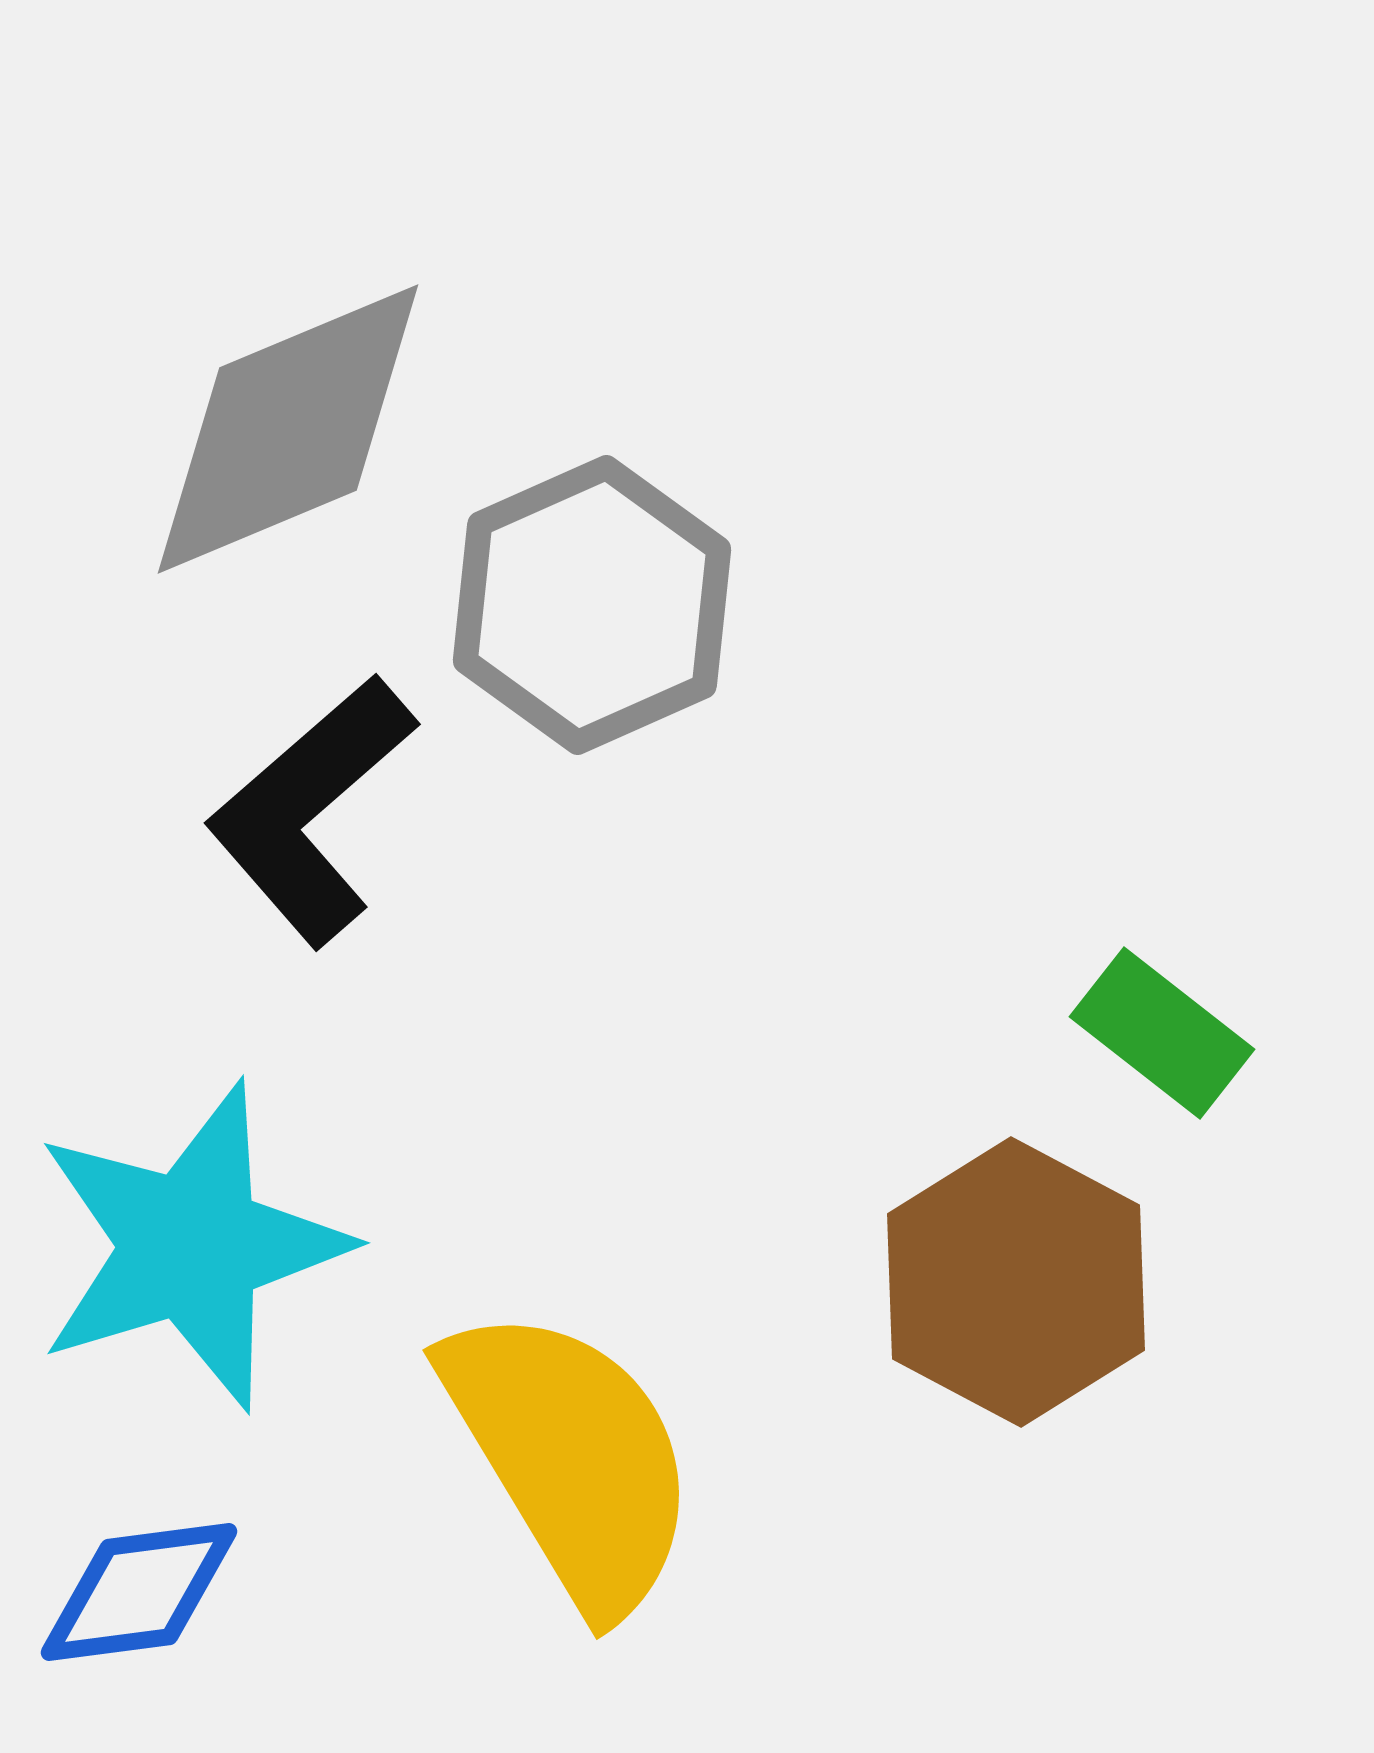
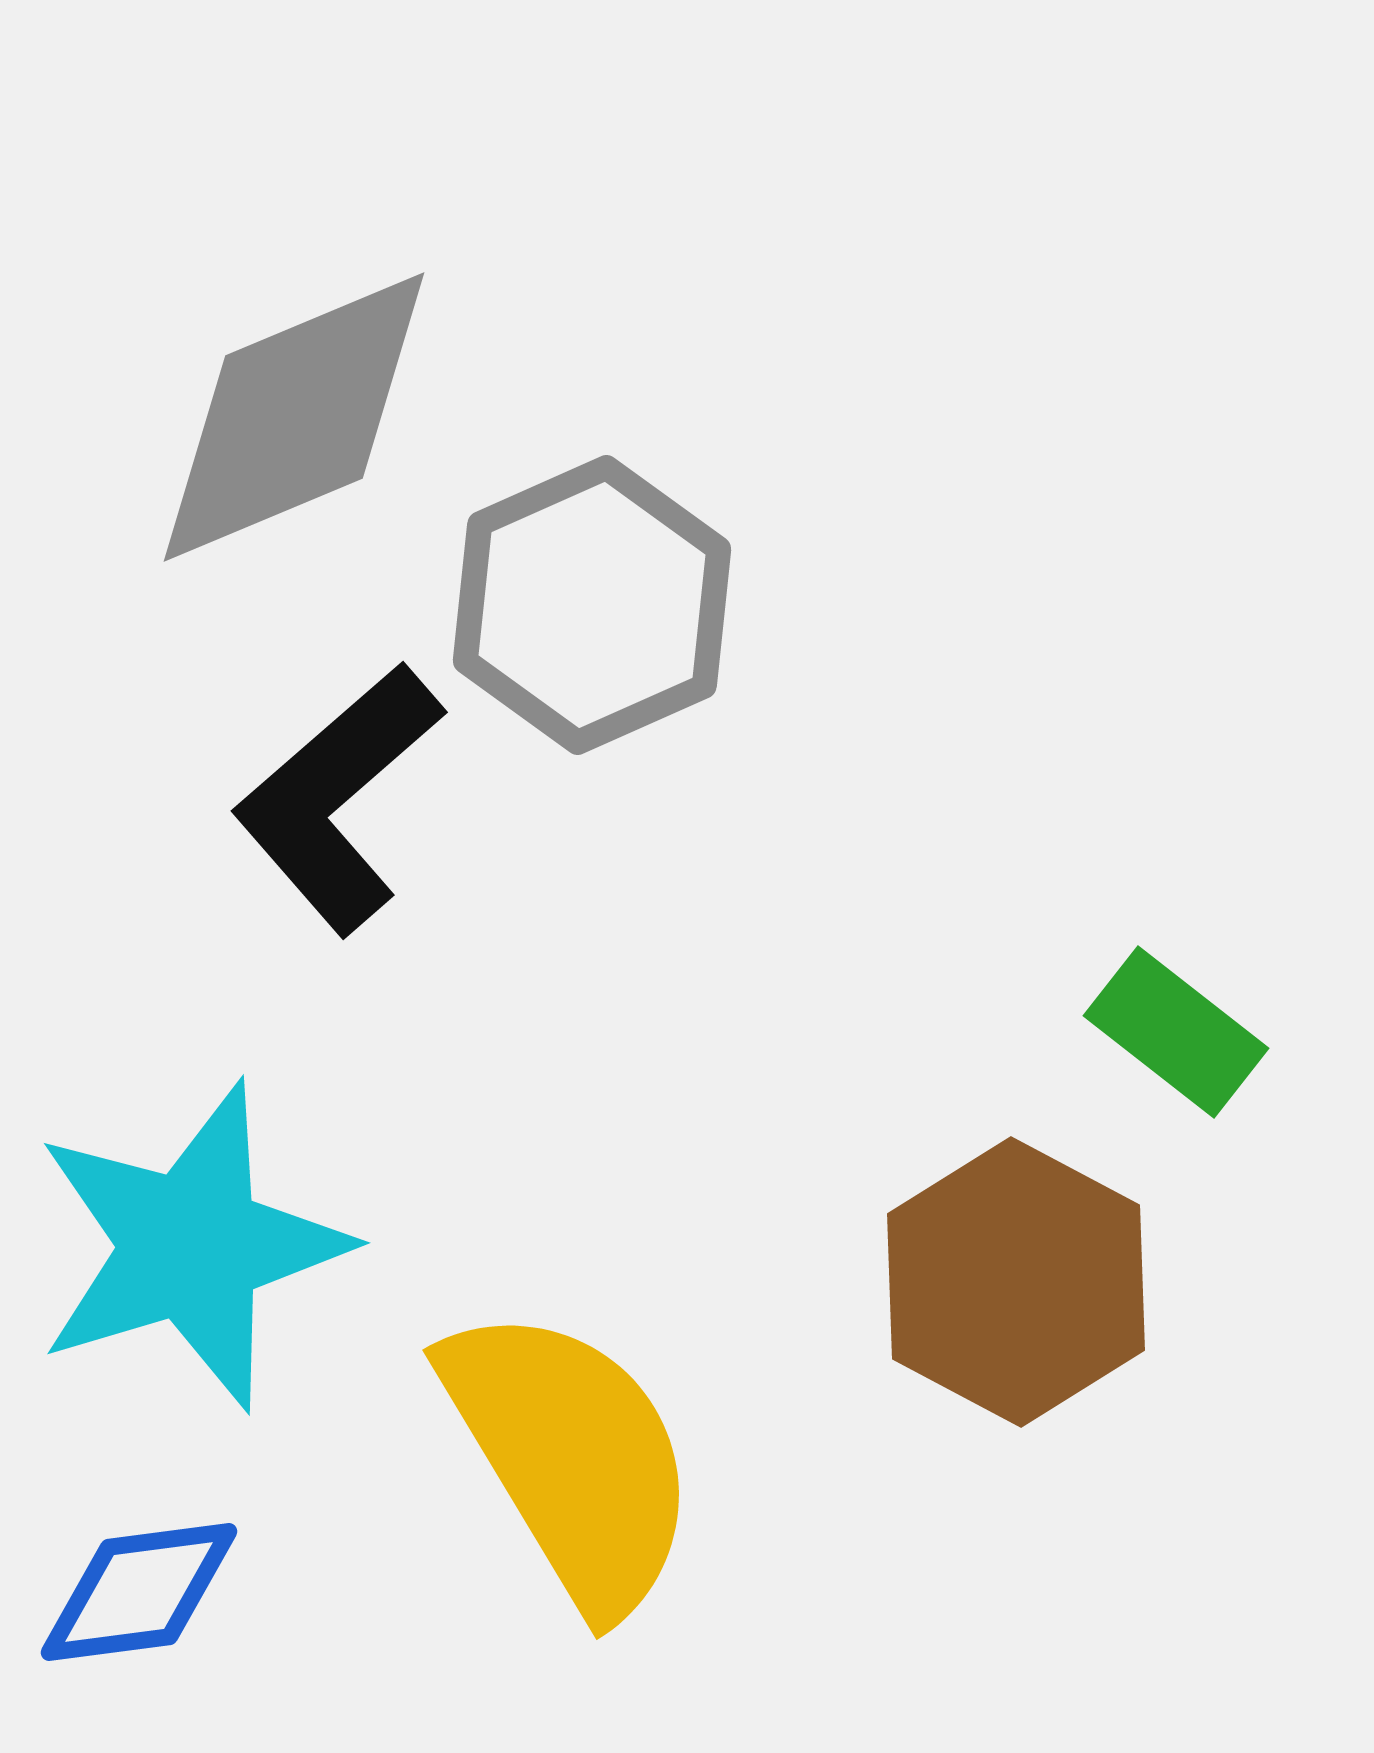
gray diamond: moved 6 px right, 12 px up
black L-shape: moved 27 px right, 12 px up
green rectangle: moved 14 px right, 1 px up
